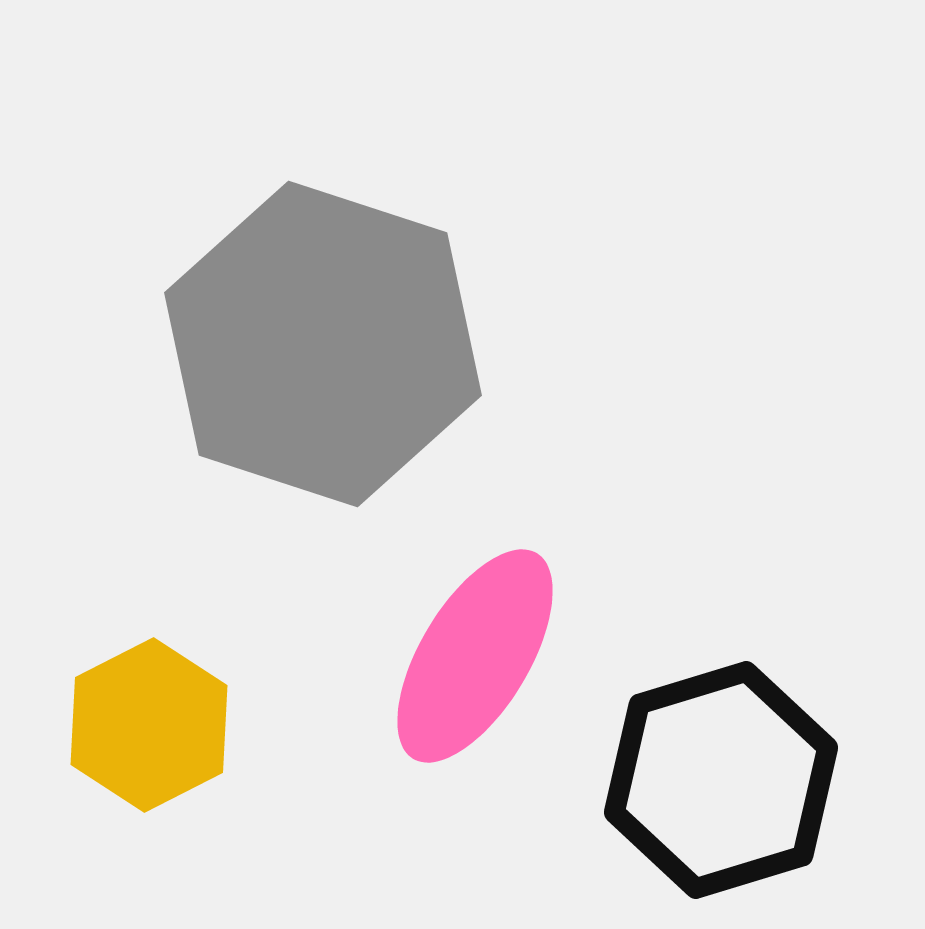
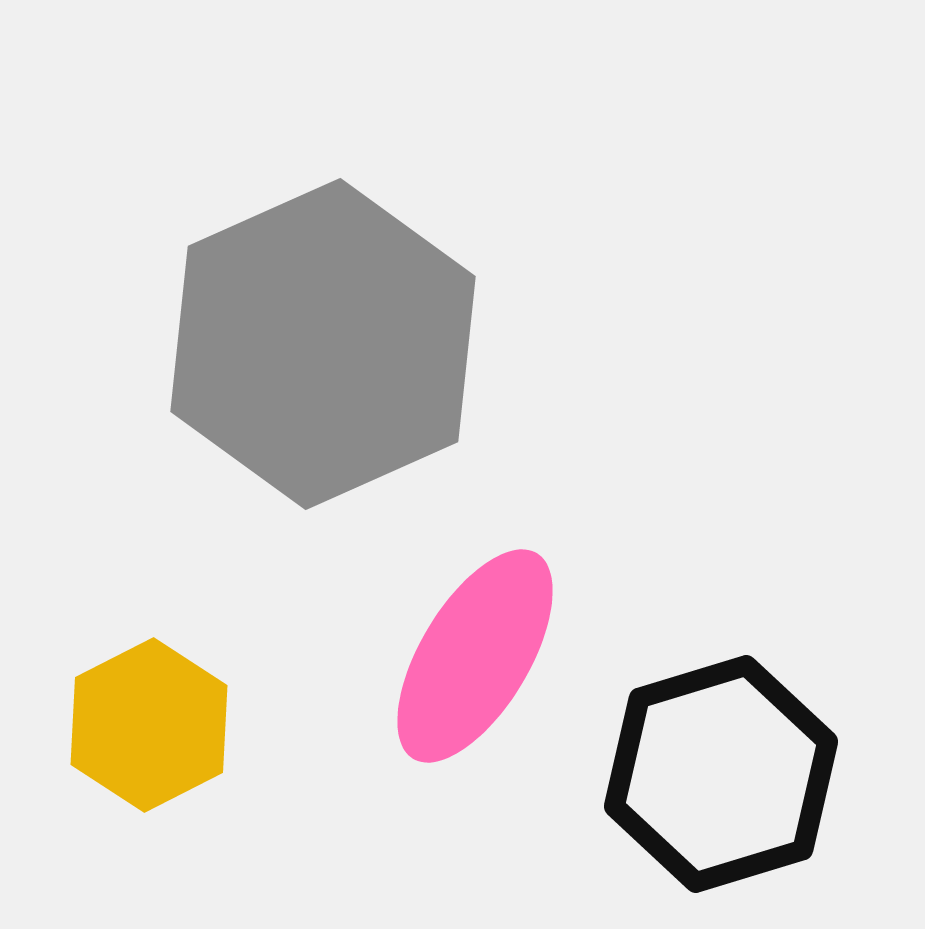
gray hexagon: rotated 18 degrees clockwise
black hexagon: moved 6 px up
